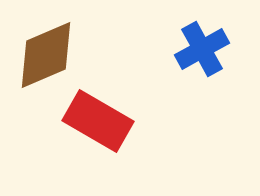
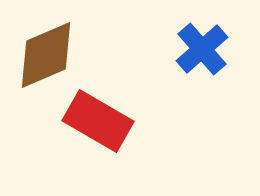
blue cross: rotated 12 degrees counterclockwise
